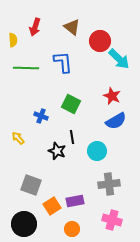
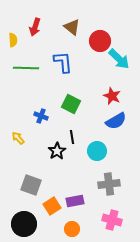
black star: rotated 18 degrees clockwise
